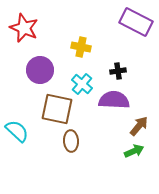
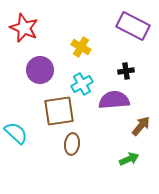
purple rectangle: moved 3 px left, 4 px down
yellow cross: rotated 18 degrees clockwise
black cross: moved 8 px right
cyan cross: rotated 20 degrees clockwise
purple semicircle: rotated 8 degrees counterclockwise
brown square: moved 2 px right, 2 px down; rotated 20 degrees counterclockwise
brown arrow: moved 2 px right
cyan semicircle: moved 1 px left, 2 px down
brown ellipse: moved 1 px right, 3 px down; rotated 10 degrees clockwise
green arrow: moved 5 px left, 8 px down
